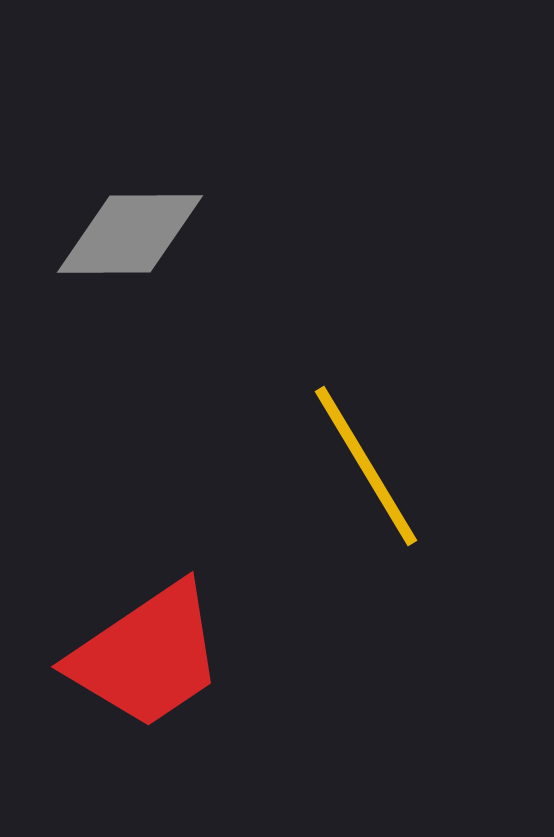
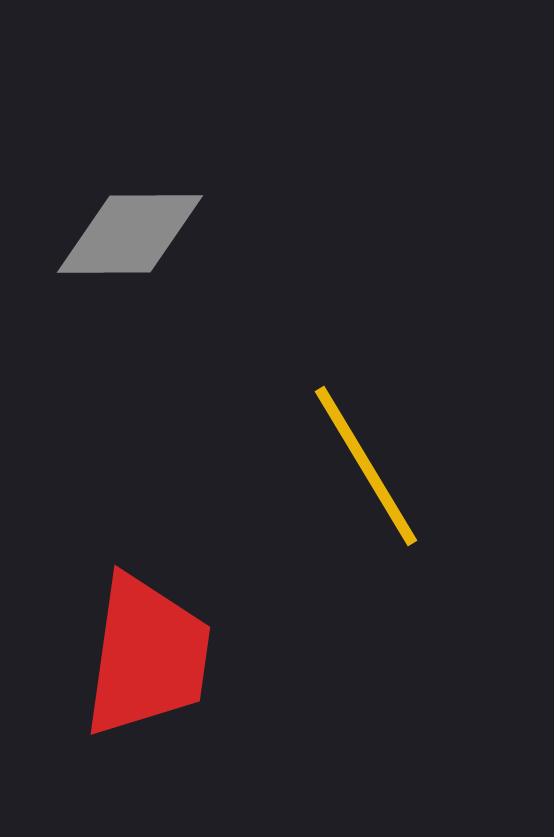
red trapezoid: rotated 48 degrees counterclockwise
